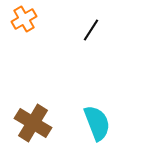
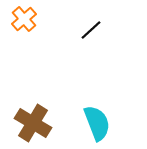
orange cross: rotated 10 degrees counterclockwise
black line: rotated 15 degrees clockwise
